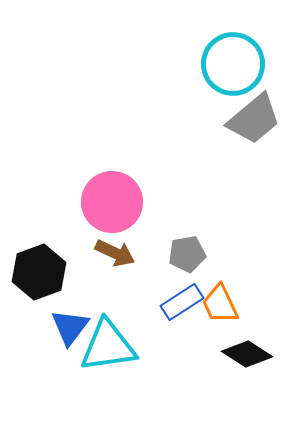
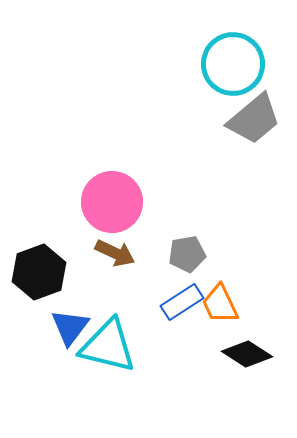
cyan triangle: rotated 22 degrees clockwise
